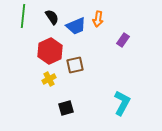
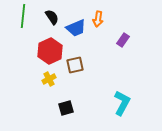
blue trapezoid: moved 2 px down
